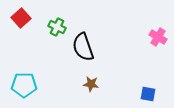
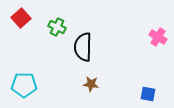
black semicircle: rotated 20 degrees clockwise
